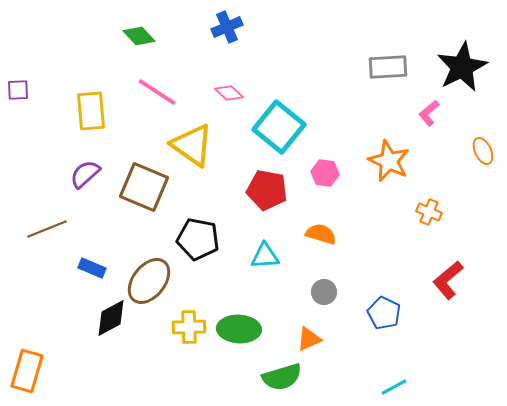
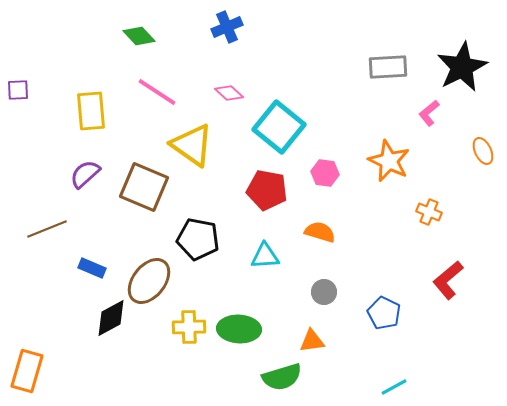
orange semicircle: moved 1 px left, 2 px up
orange triangle: moved 3 px right, 2 px down; rotated 16 degrees clockwise
